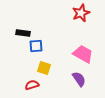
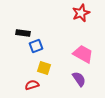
blue square: rotated 16 degrees counterclockwise
